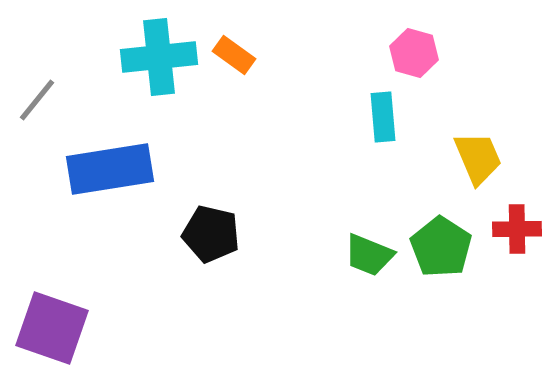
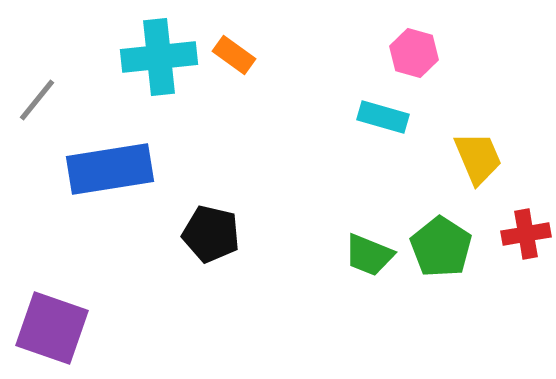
cyan rectangle: rotated 69 degrees counterclockwise
red cross: moved 9 px right, 5 px down; rotated 9 degrees counterclockwise
